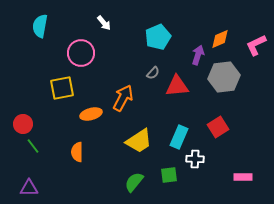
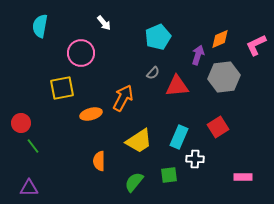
red circle: moved 2 px left, 1 px up
orange semicircle: moved 22 px right, 9 px down
